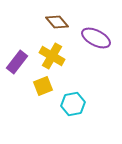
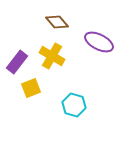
purple ellipse: moved 3 px right, 4 px down
yellow square: moved 12 px left, 2 px down
cyan hexagon: moved 1 px right, 1 px down; rotated 25 degrees clockwise
